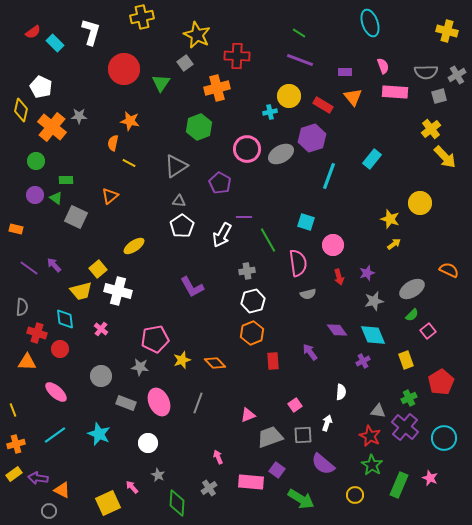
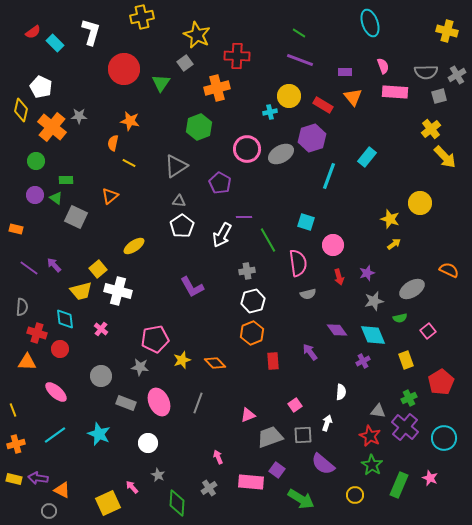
cyan rectangle at (372, 159): moved 5 px left, 2 px up
green semicircle at (412, 315): moved 12 px left, 3 px down; rotated 32 degrees clockwise
yellow rectangle at (14, 474): moved 5 px down; rotated 49 degrees clockwise
